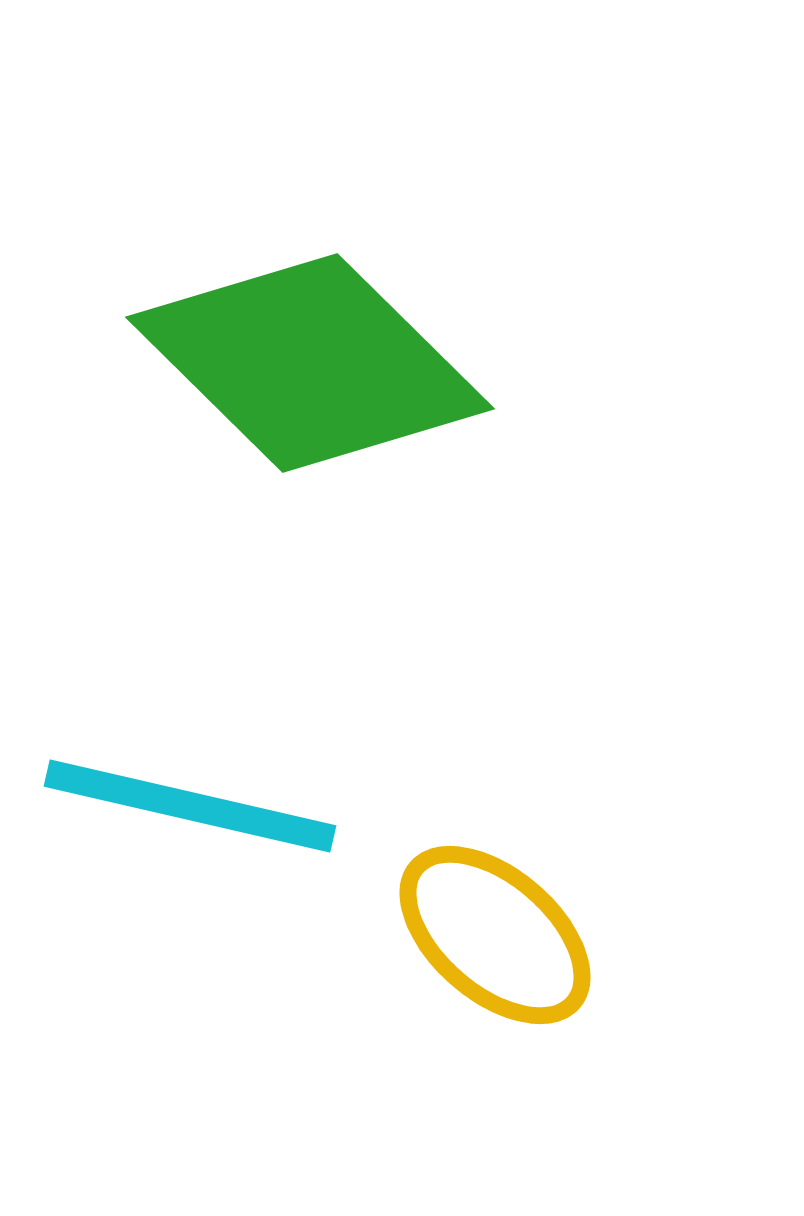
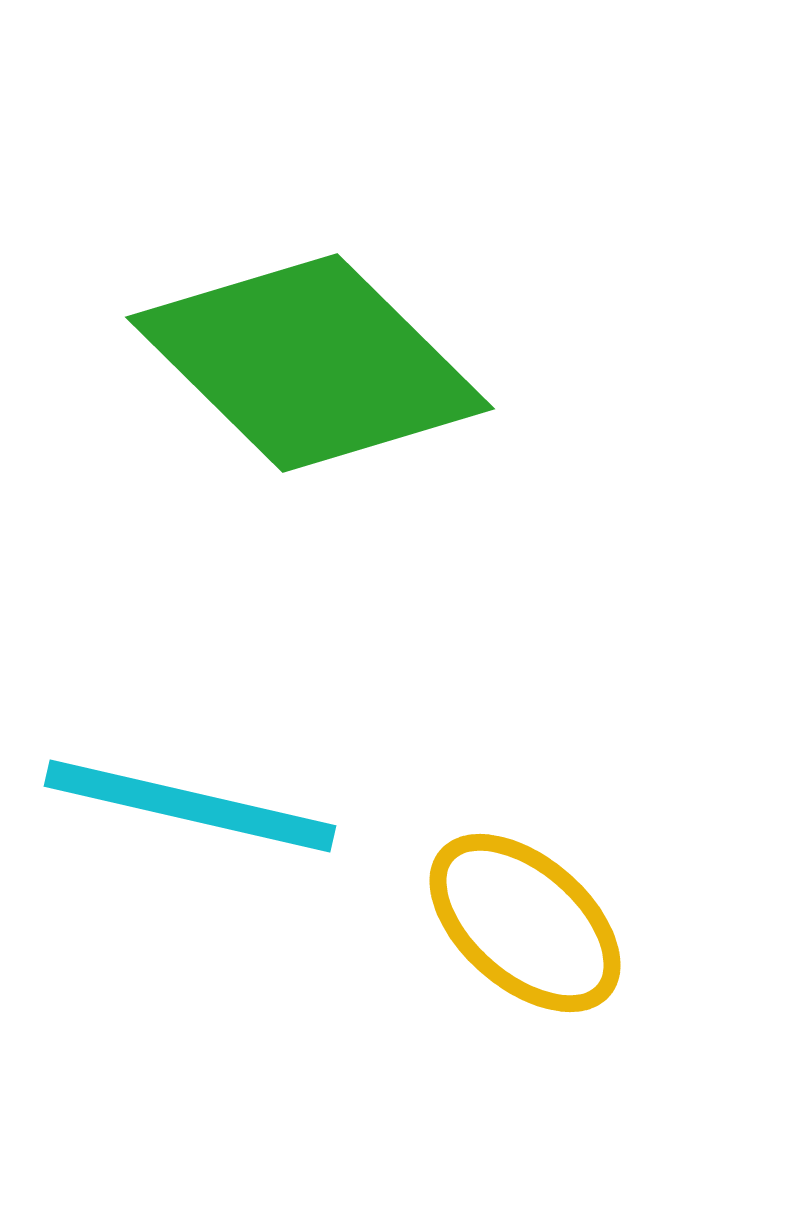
yellow ellipse: moved 30 px right, 12 px up
